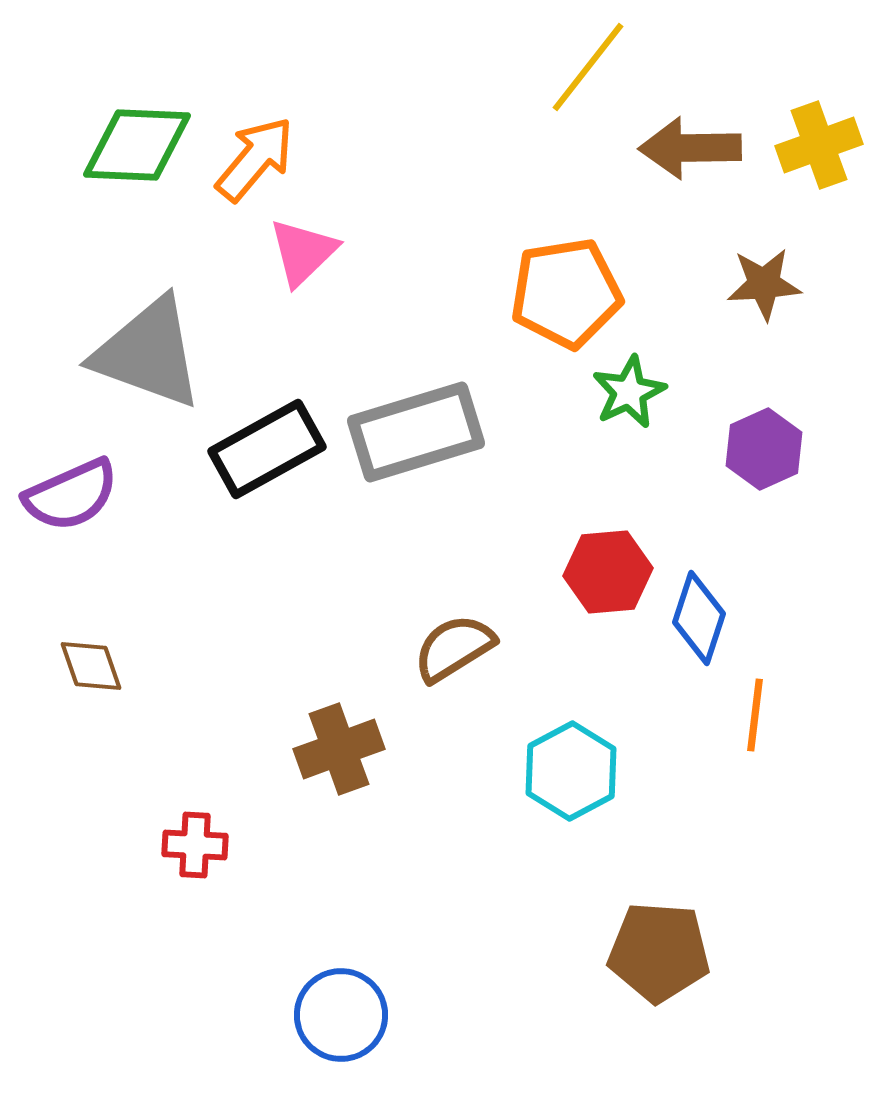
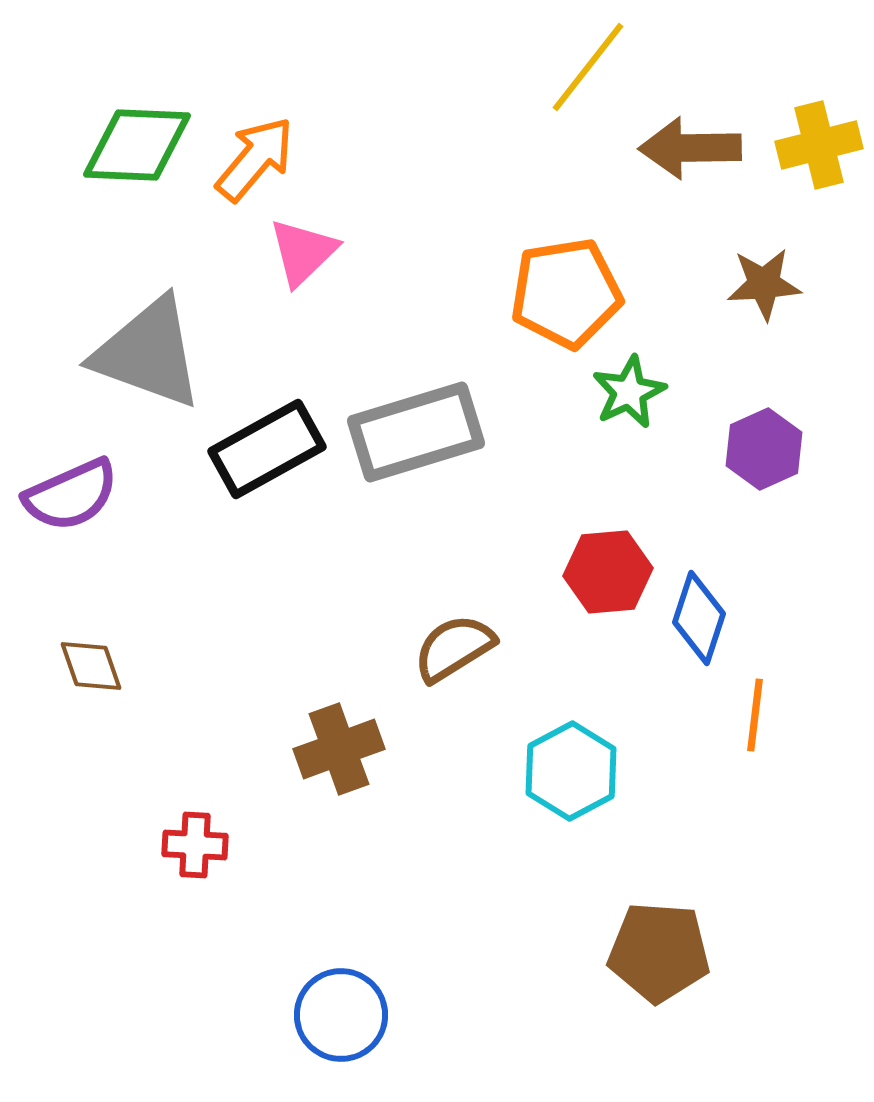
yellow cross: rotated 6 degrees clockwise
